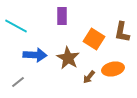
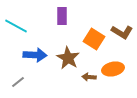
brown L-shape: rotated 70 degrees counterclockwise
brown arrow: rotated 56 degrees clockwise
